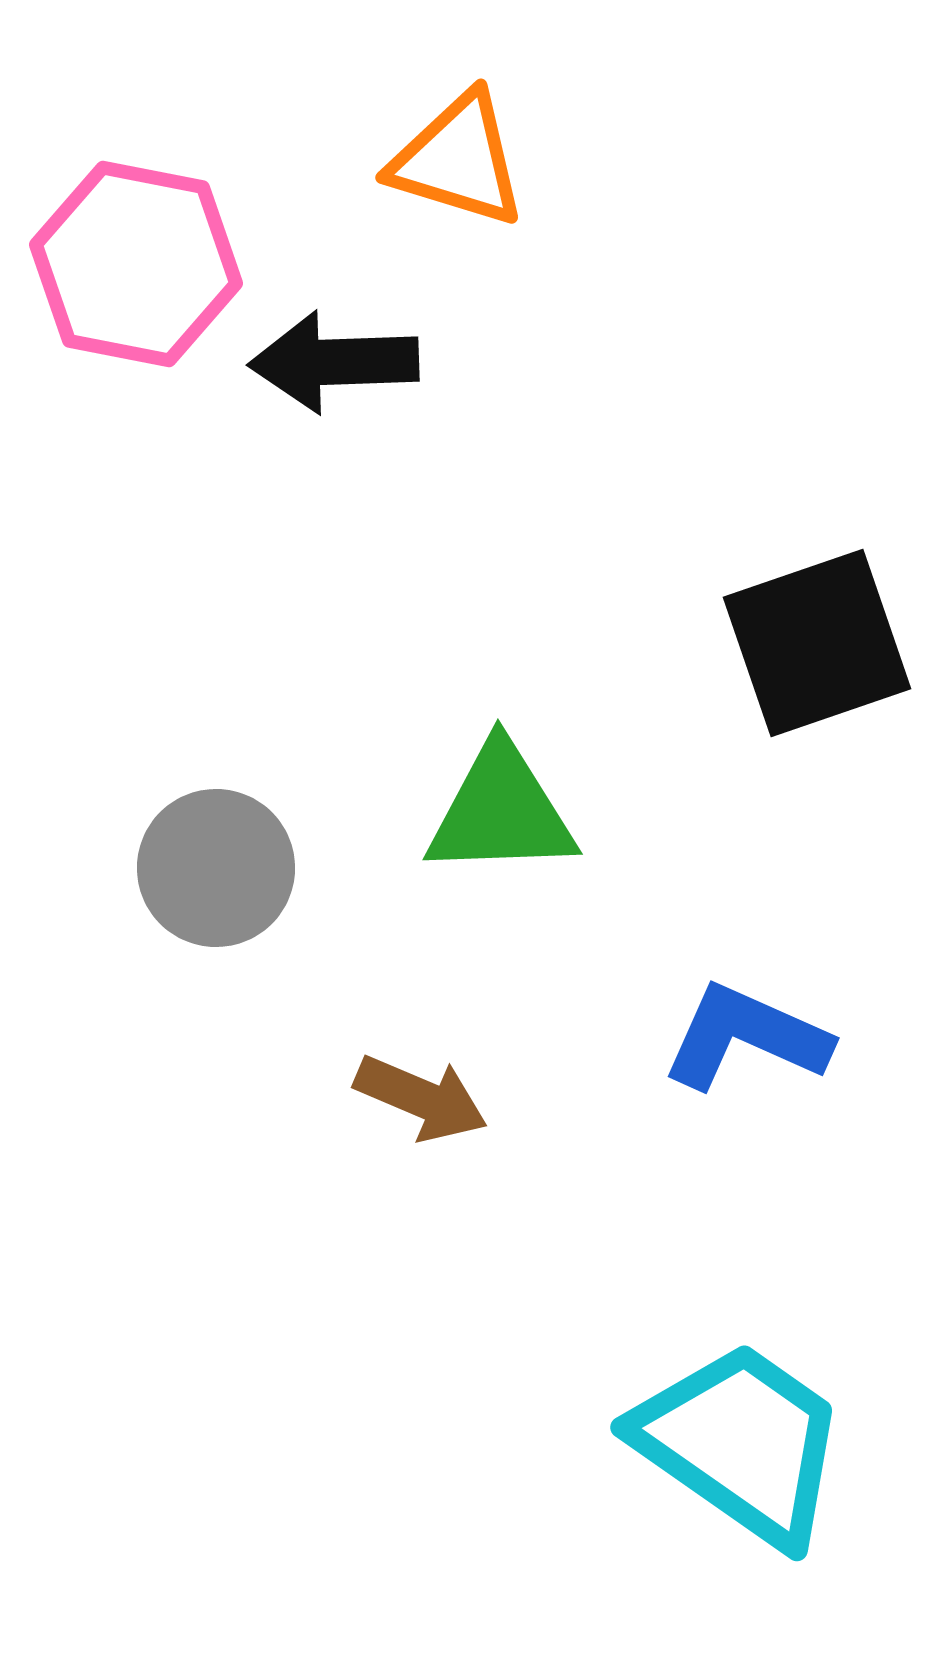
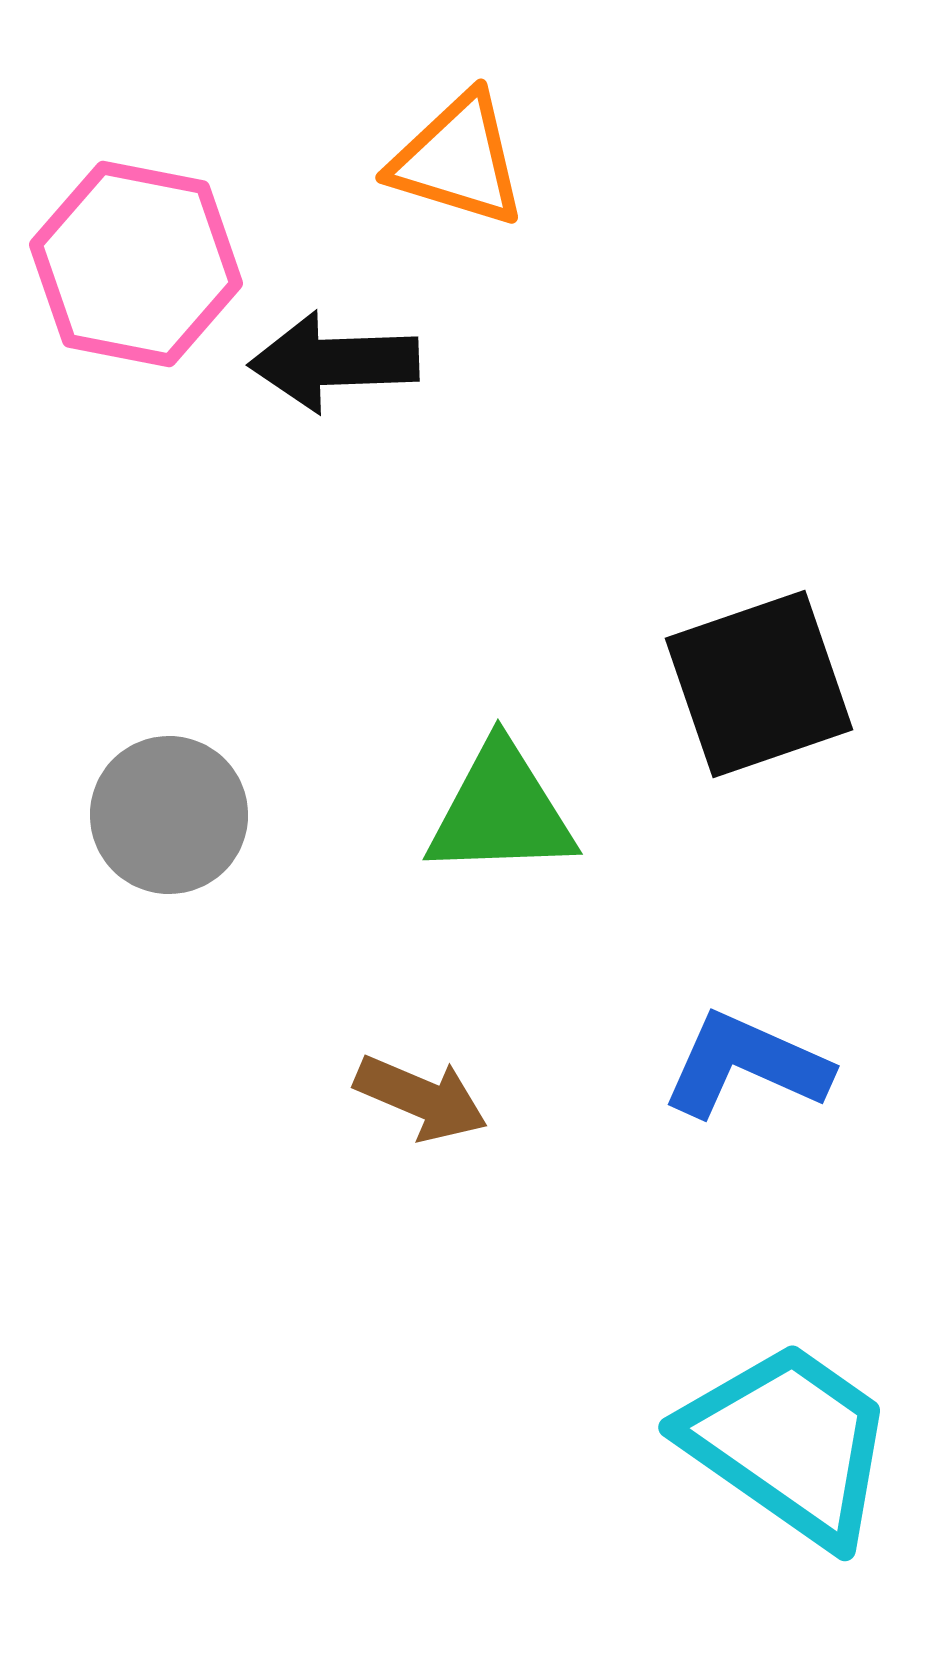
black square: moved 58 px left, 41 px down
gray circle: moved 47 px left, 53 px up
blue L-shape: moved 28 px down
cyan trapezoid: moved 48 px right
